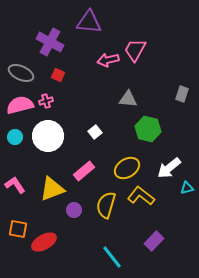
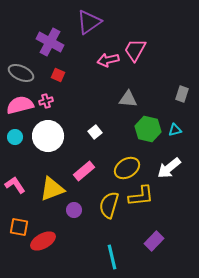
purple triangle: rotated 40 degrees counterclockwise
cyan triangle: moved 12 px left, 58 px up
yellow L-shape: rotated 136 degrees clockwise
yellow semicircle: moved 3 px right
orange square: moved 1 px right, 2 px up
red ellipse: moved 1 px left, 1 px up
cyan line: rotated 25 degrees clockwise
